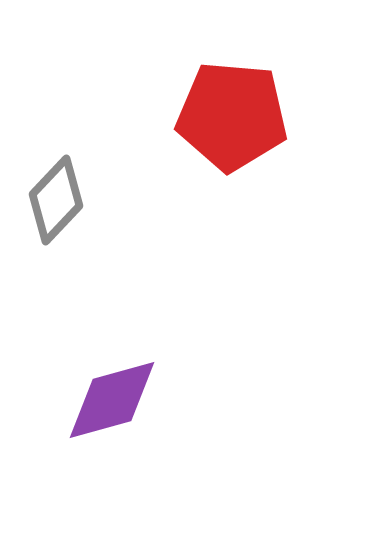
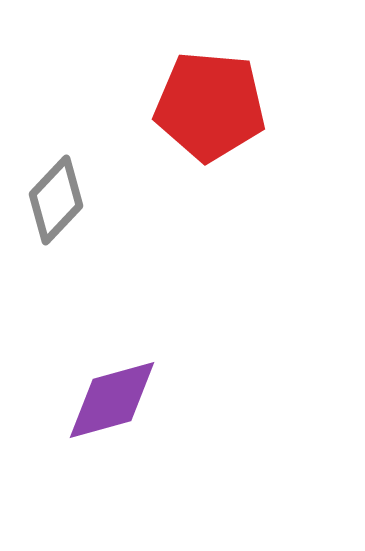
red pentagon: moved 22 px left, 10 px up
